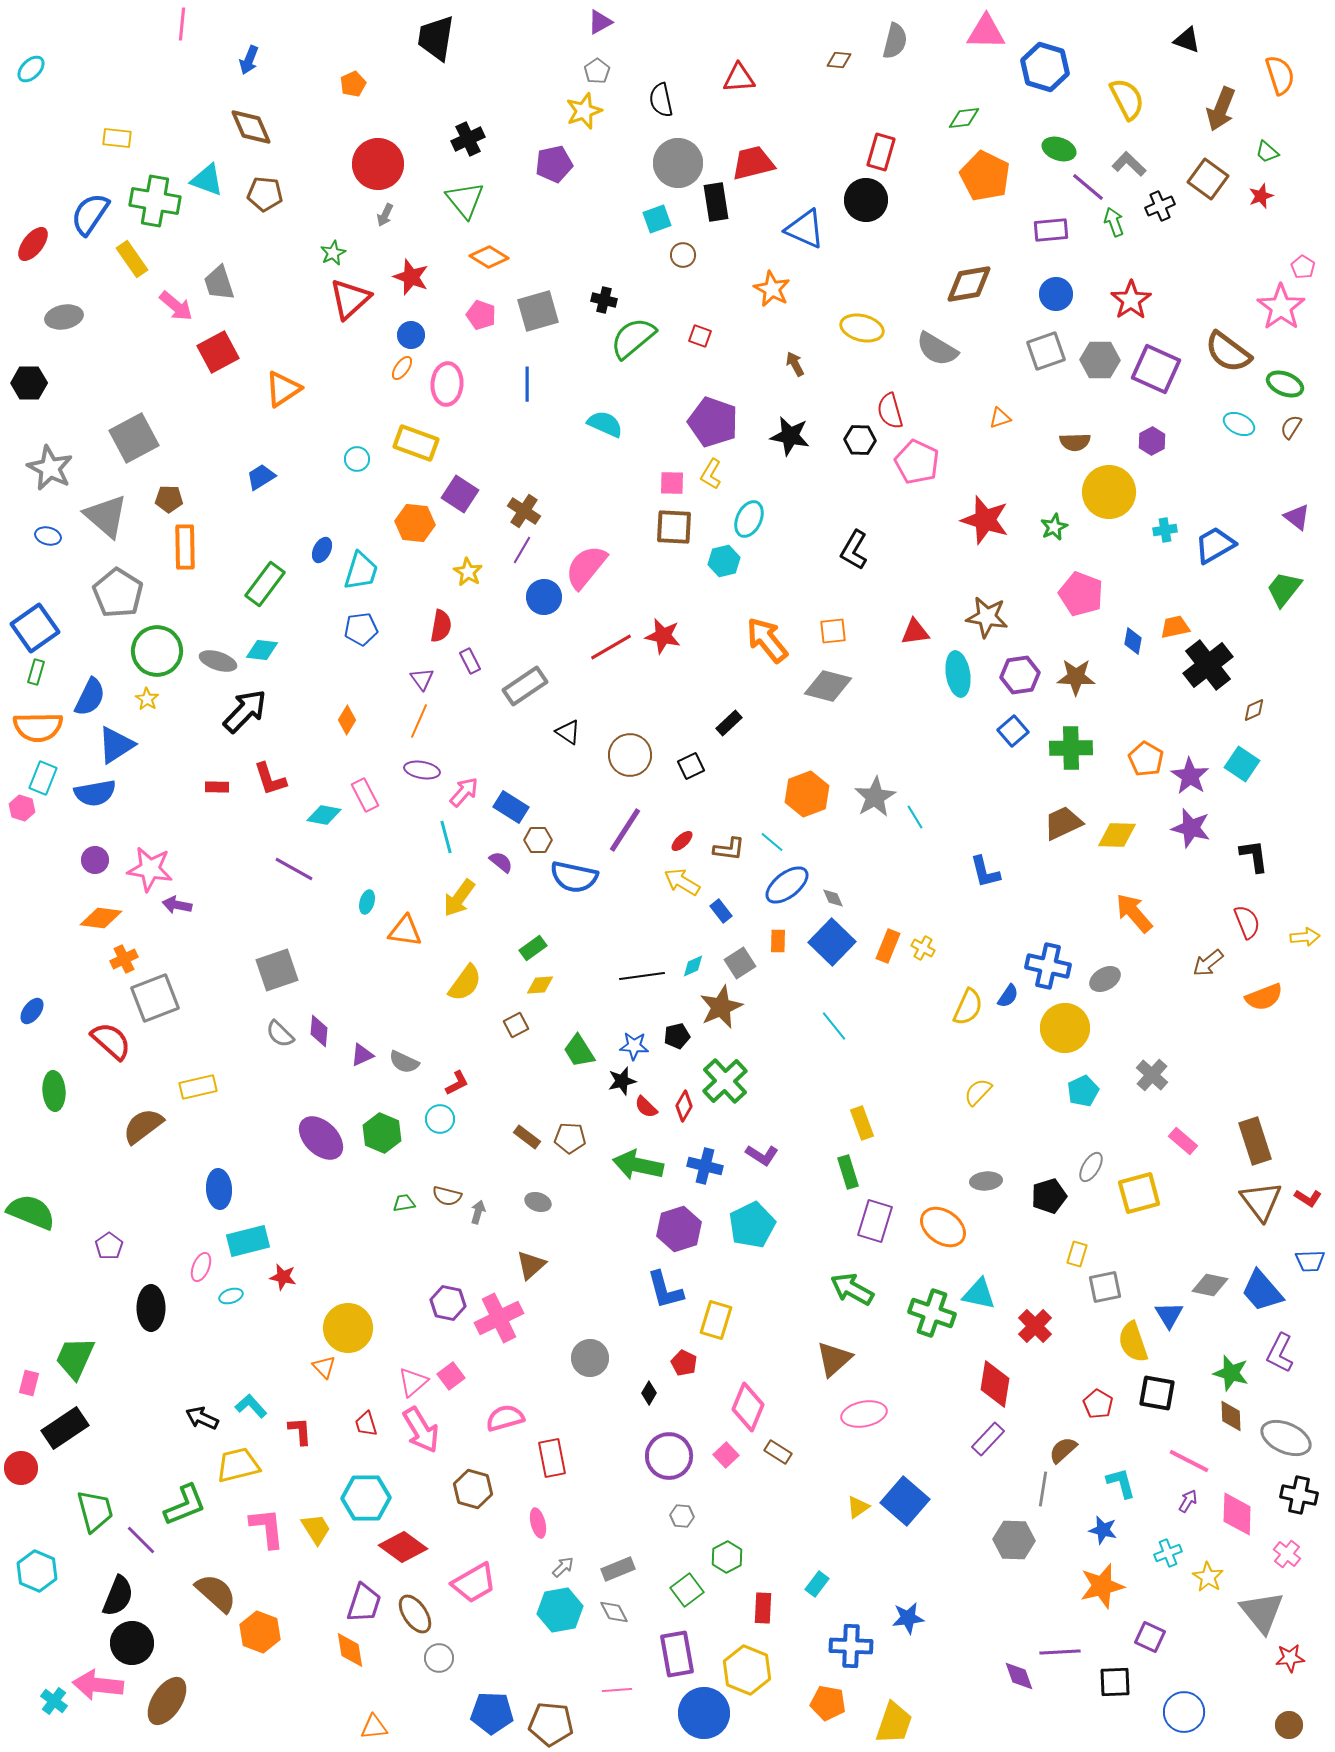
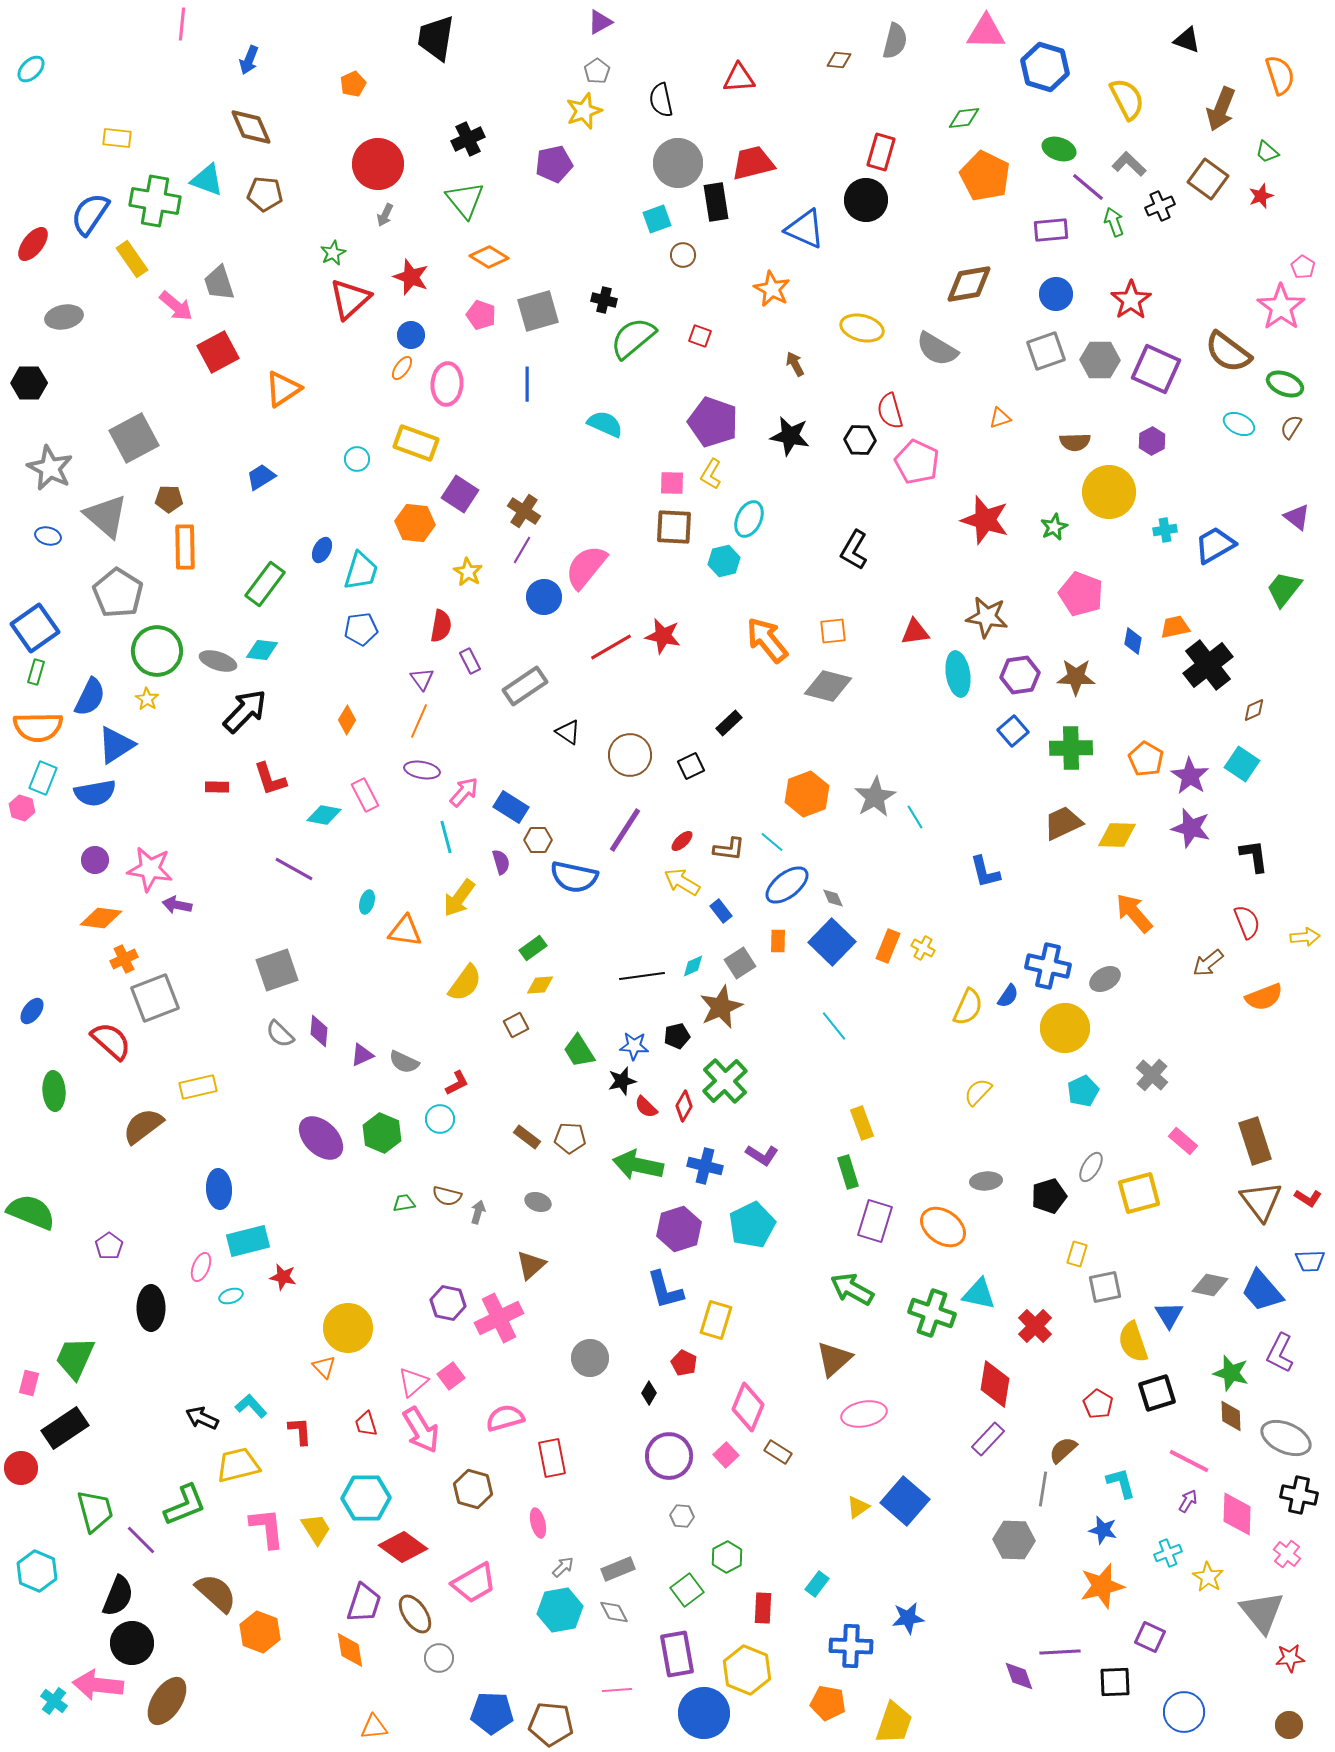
purple semicircle at (501, 862): rotated 35 degrees clockwise
black square at (1157, 1393): rotated 27 degrees counterclockwise
